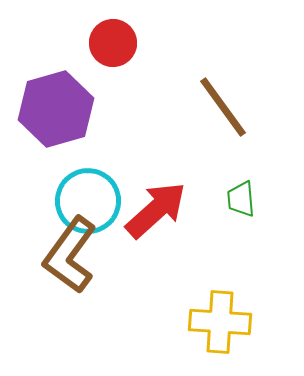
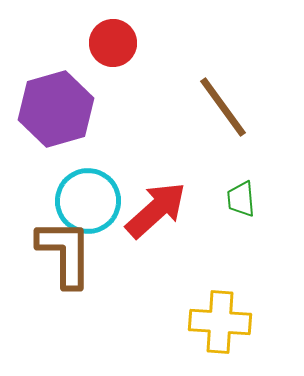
brown L-shape: moved 5 px left, 2 px up; rotated 144 degrees clockwise
